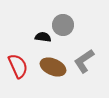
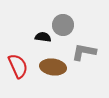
gray L-shape: moved 9 px up; rotated 45 degrees clockwise
brown ellipse: rotated 15 degrees counterclockwise
